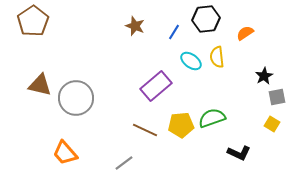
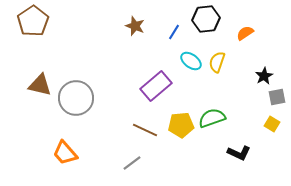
yellow semicircle: moved 5 px down; rotated 25 degrees clockwise
gray line: moved 8 px right
